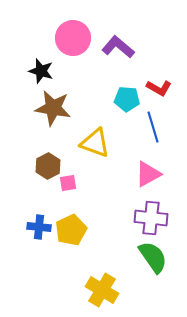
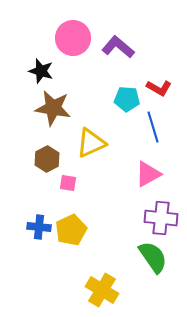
yellow triangle: moved 4 px left; rotated 44 degrees counterclockwise
brown hexagon: moved 1 px left, 7 px up
pink square: rotated 18 degrees clockwise
purple cross: moved 10 px right
